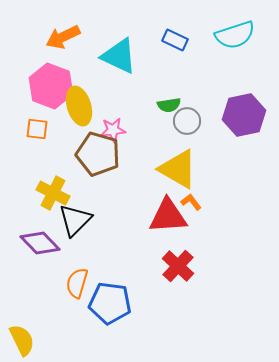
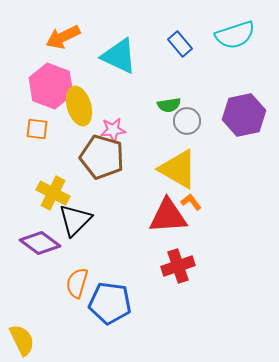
blue rectangle: moved 5 px right, 4 px down; rotated 25 degrees clockwise
brown pentagon: moved 4 px right, 3 px down
purple diamond: rotated 9 degrees counterclockwise
red cross: rotated 28 degrees clockwise
